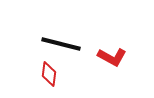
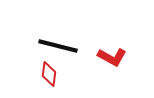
black line: moved 3 px left, 2 px down
